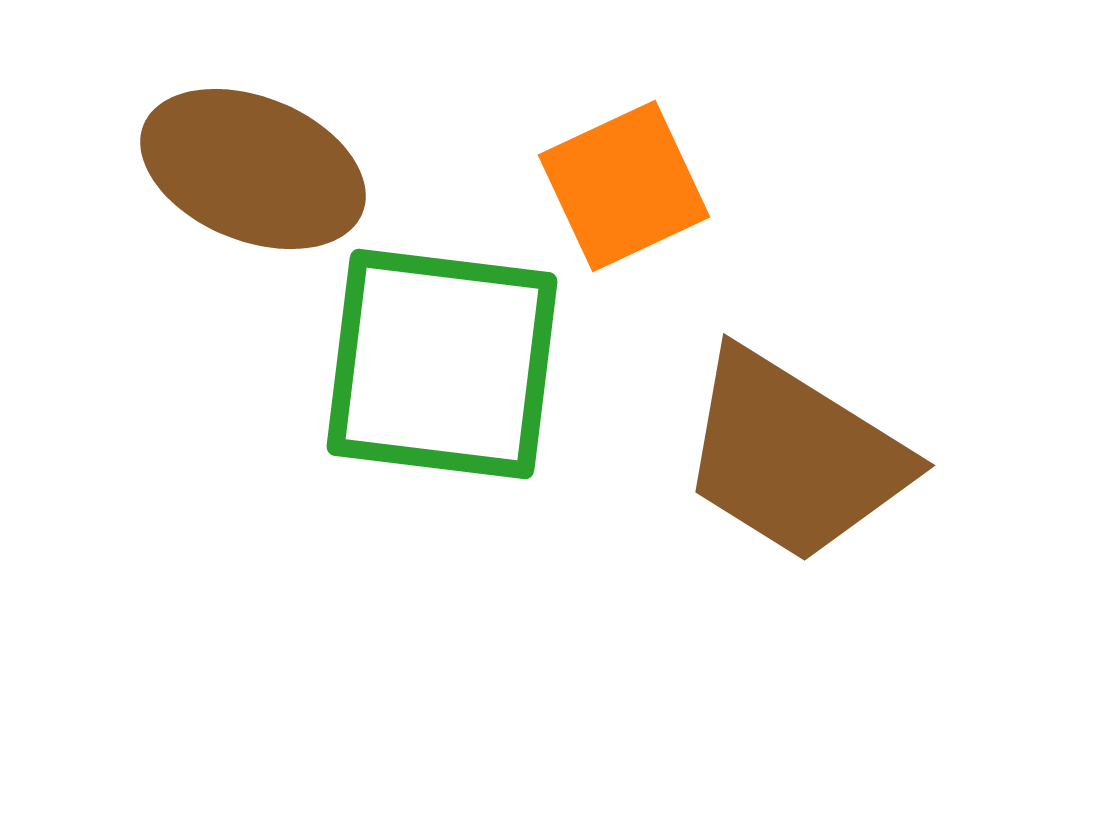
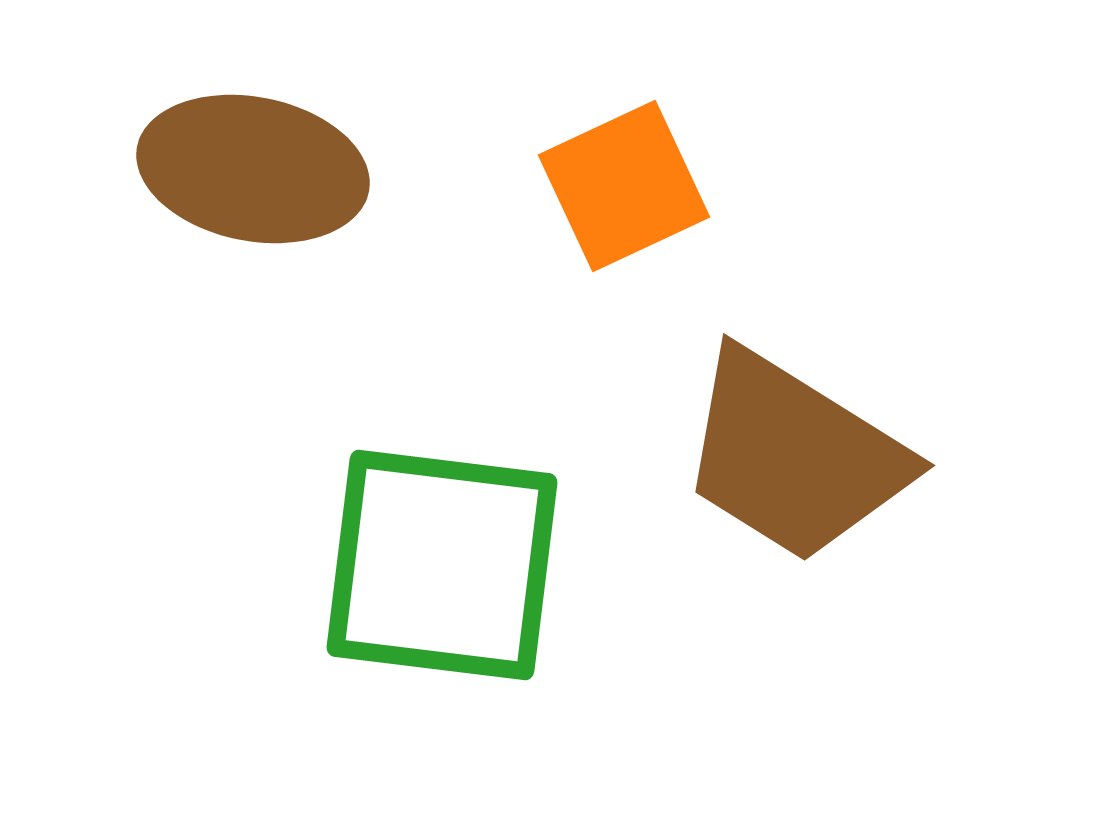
brown ellipse: rotated 11 degrees counterclockwise
green square: moved 201 px down
